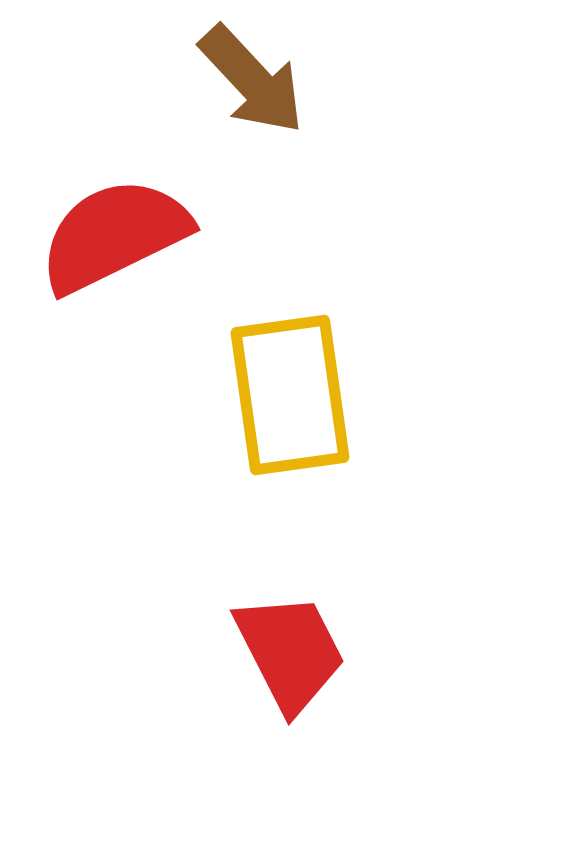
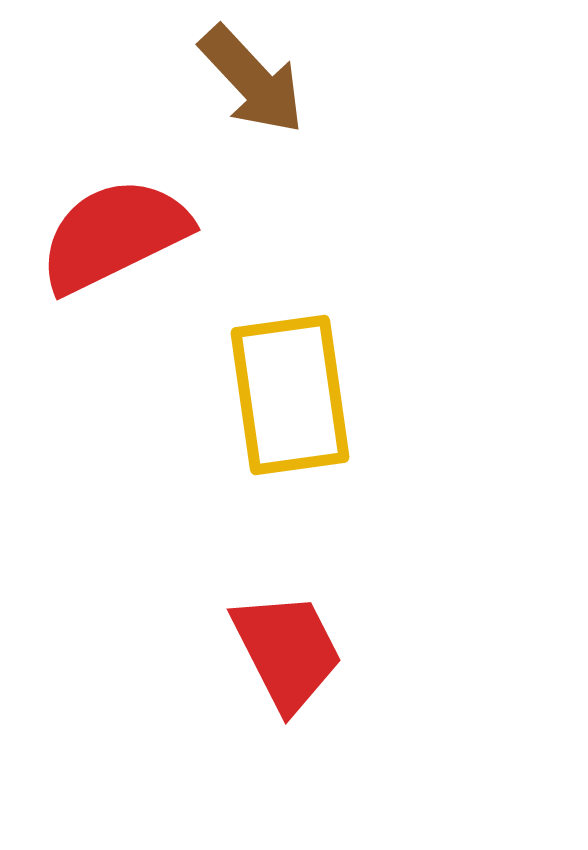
red trapezoid: moved 3 px left, 1 px up
